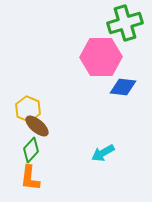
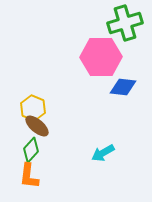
yellow hexagon: moved 5 px right, 1 px up
orange L-shape: moved 1 px left, 2 px up
